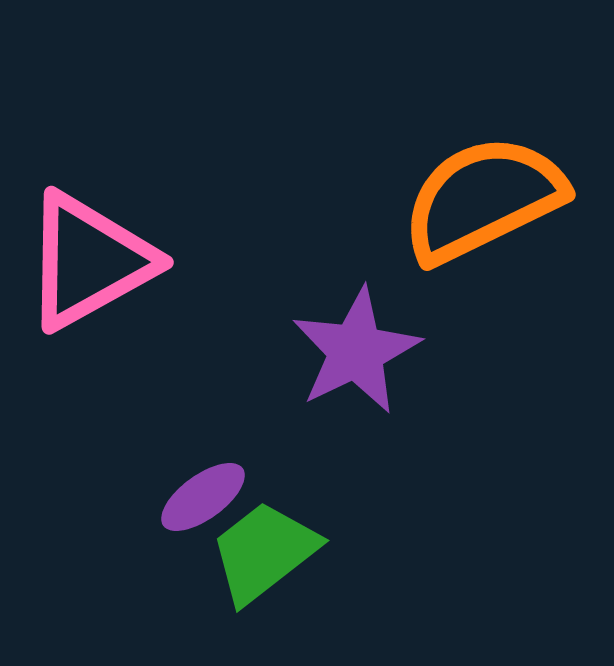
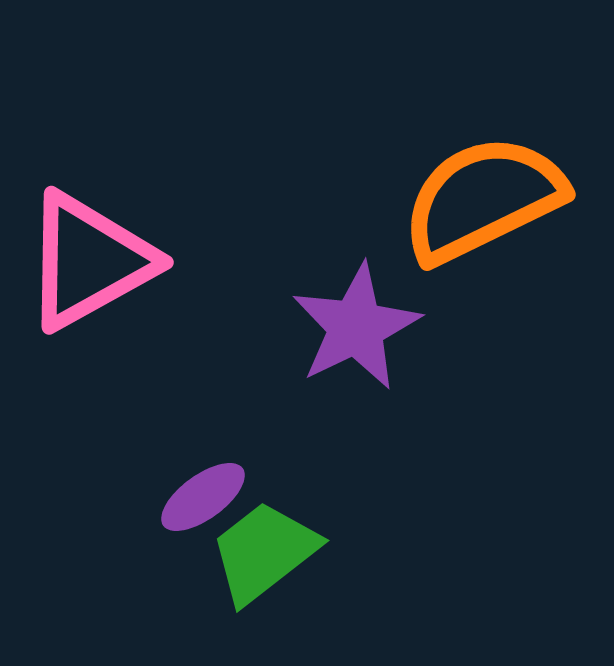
purple star: moved 24 px up
